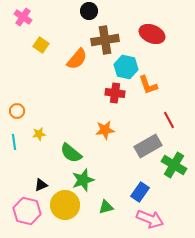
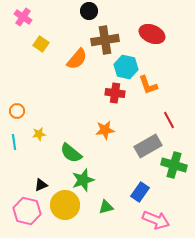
yellow square: moved 1 px up
green cross: rotated 15 degrees counterclockwise
pink arrow: moved 6 px right, 1 px down
